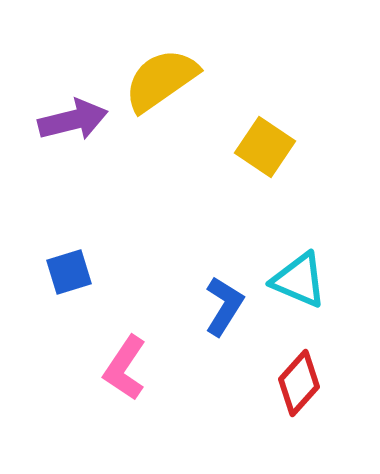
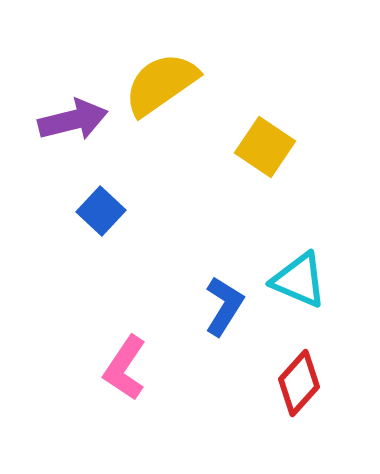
yellow semicircle: moved 4 px down
blue square: moved 32 px right, 61 px up; rotated 30 degrees counterclockwise
